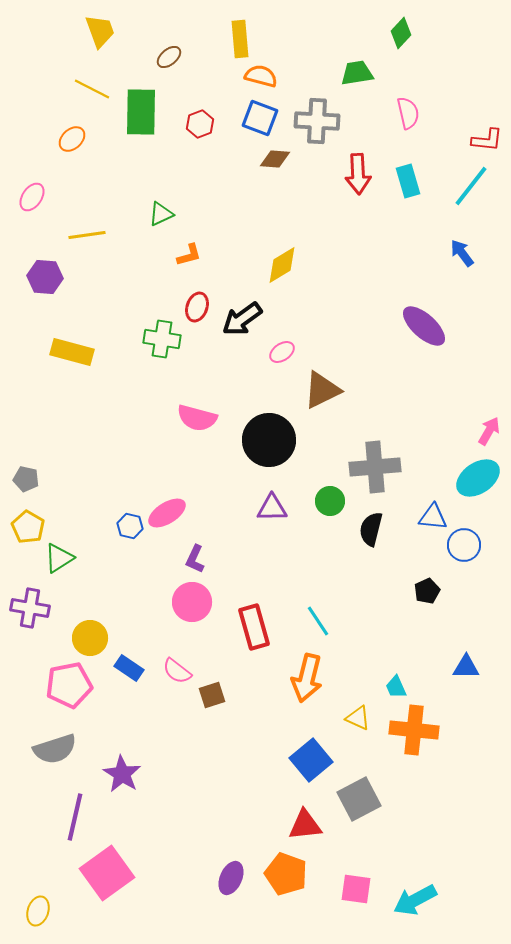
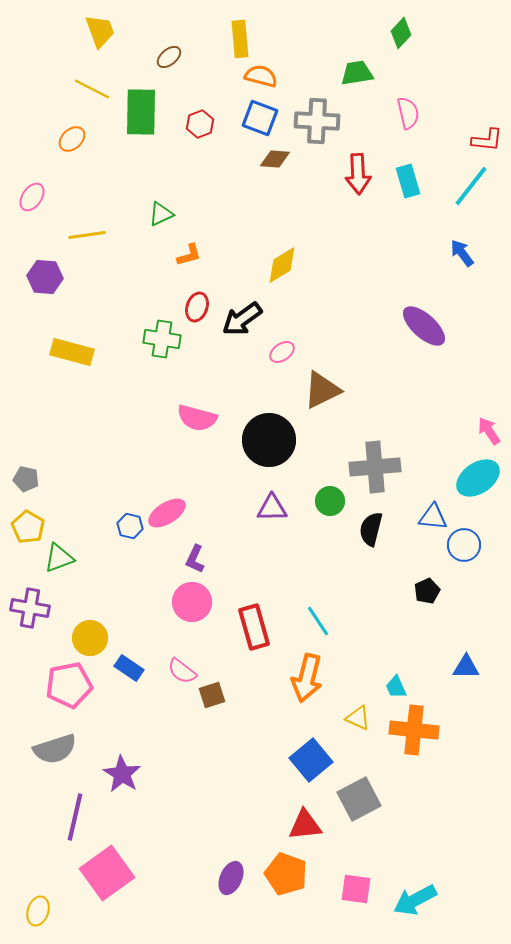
pink arrow at (489, 431): rotated 64 degrees counterclockwise
green triangle at (59, 558): rotated 12 degrees clockwise
pink semicircle at (177, 671): moved 5 px right
